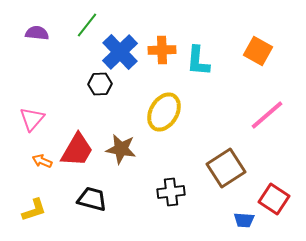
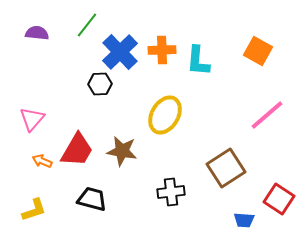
yellow ellipse: moved 1 px right, 3 px down
brown star: moved 1 px right, 2 px down
red square: moved 5 px right
